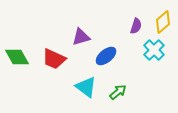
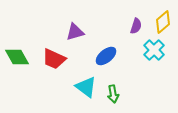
purple triangle: moved 6 px left, 5 px up
green arrow: moved 5 px left, 2 px down; rotated 120 degrees clockwise
